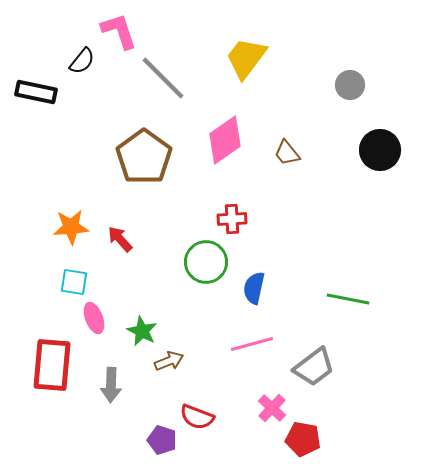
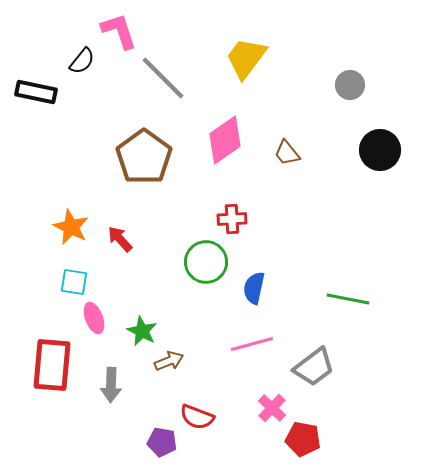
orange star: rotated 30 degrees clockwise
purple pentagon: moved 2 px down; rotated 8 degrees counterclockwise
